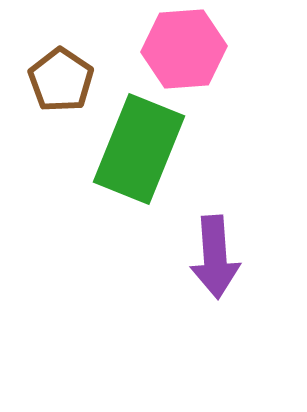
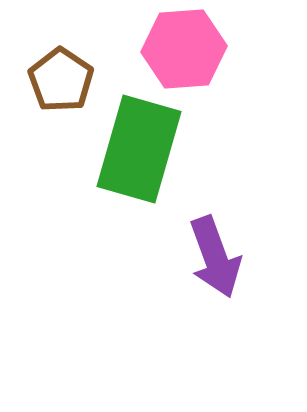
green rectangle: rotated 6 degrees counterclockwise
purple arrow: rotated 16 degrees counterclockwise
